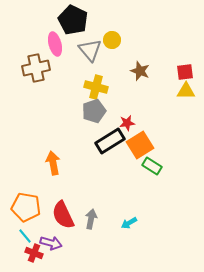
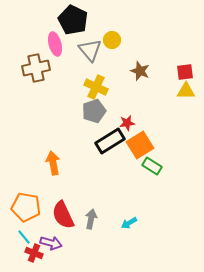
yellow cross: rotated 10 degrees clockwise
cyan line: moved 1 px left, 1 px down
